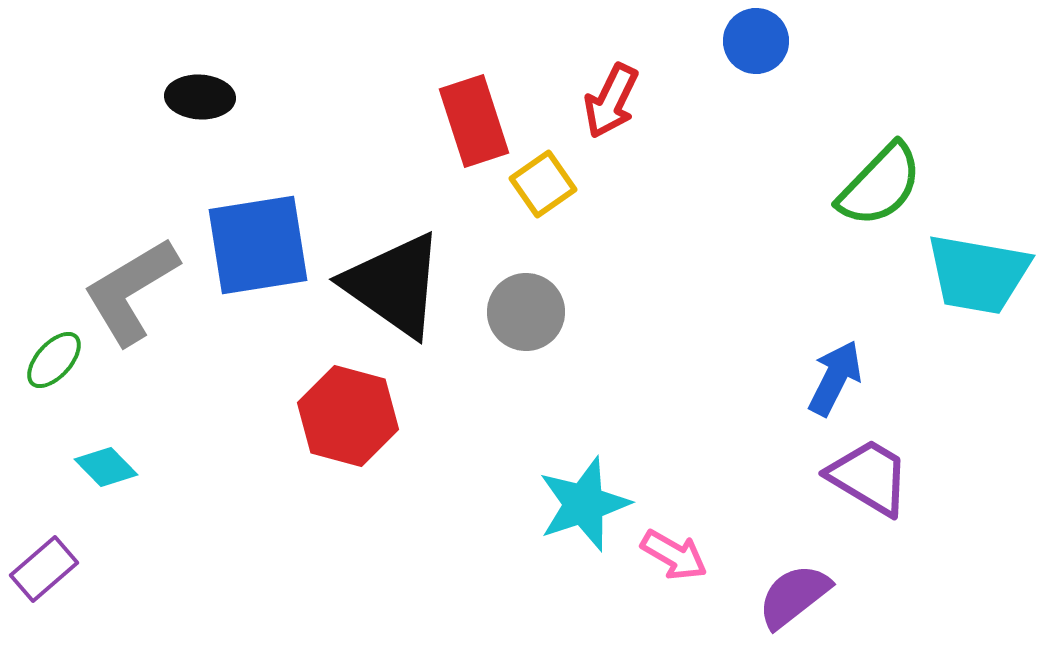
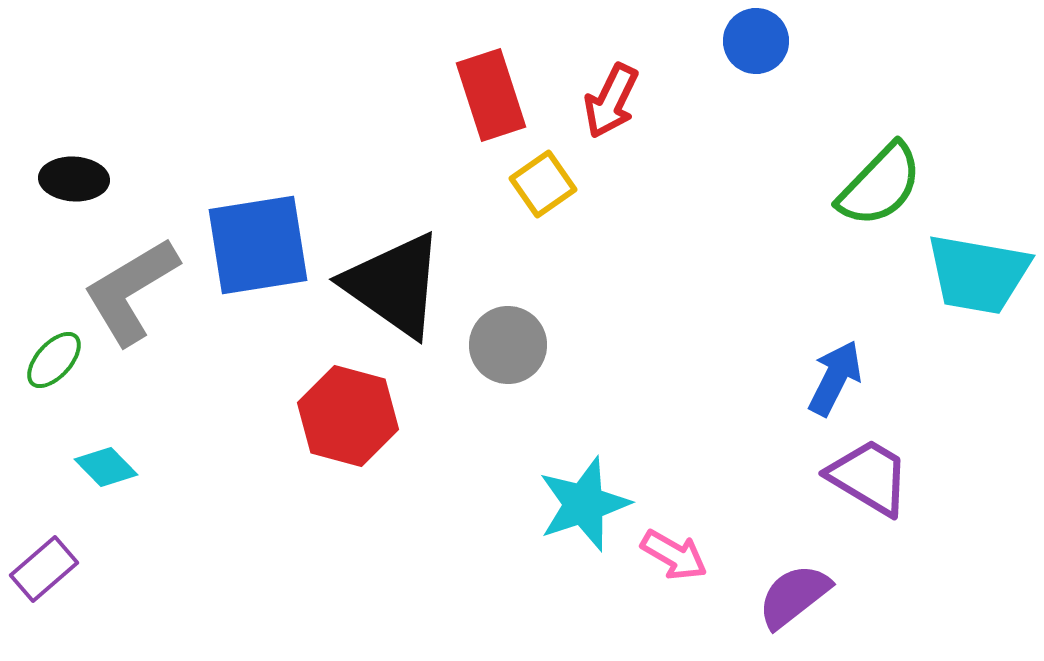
black ellipse: moved 126 px left, 82 px down
red rectangle: moved 17 px right, 26 px up
gray circle: moved 18 px left, 33 px down
